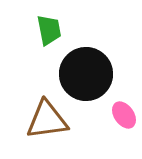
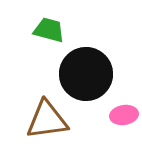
green trapezoid: rotated 64 degrees counterclockwise
pink ellipse: rotated 64 degrees counterclockwise
